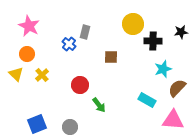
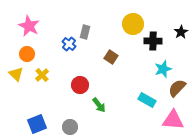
black star: rotated 24 degrees counterclockwise
brown square: rotated 32 degrees clockwise
